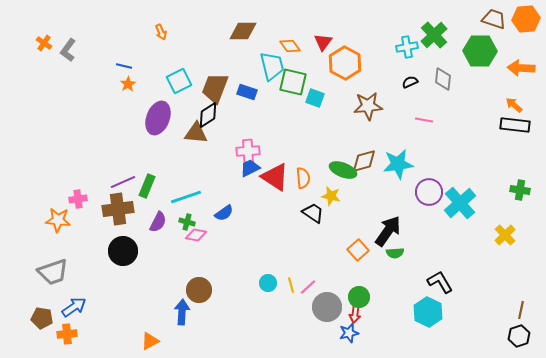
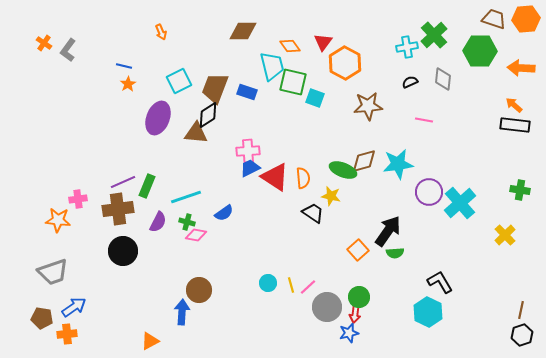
black hexagon at (519, 336): moved 3 px right, 1 px up
